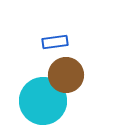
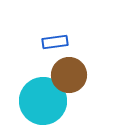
brown circle: moved 3 px right
